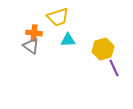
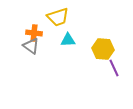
yellow hexagon: rotated 20 degrees clockwise
